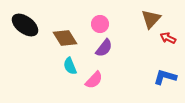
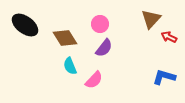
red arrow: moved 1 px right, 1 px up
blue L-shape: moved 1 px left
